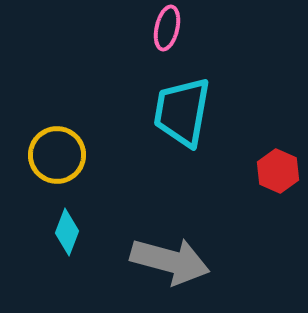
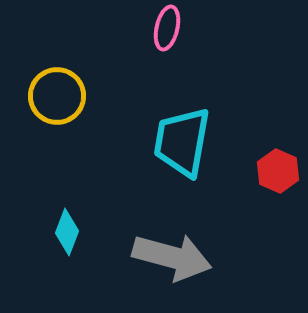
cyan trapezoid: moved 30 px down
yellow circle: moved 59 px up
gray arrow: moved 2 px right, 4 px up
